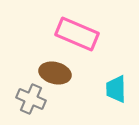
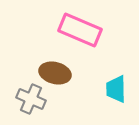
pink rectangle: moved 3 px right, 4 px up
